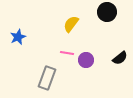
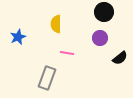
black circle: moved 3 px left
yellow semicircle: moved 15 px left; rotated 36 degrees counterclockwise
purple circle: moved 14 px right, 22 px up
